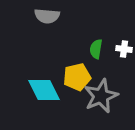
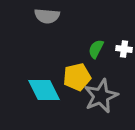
green semicircle: rotated 18 degrees clockwise
